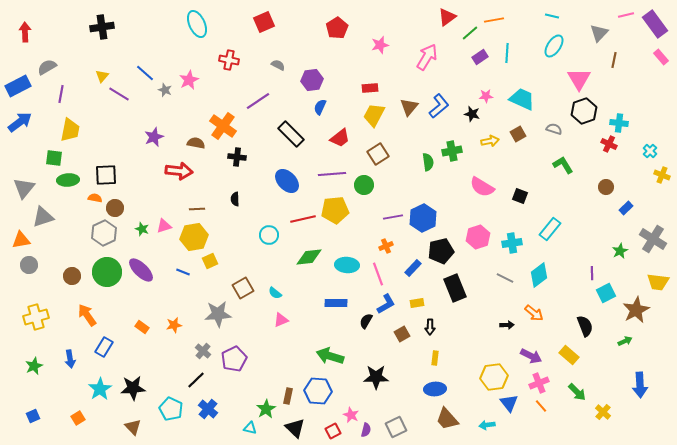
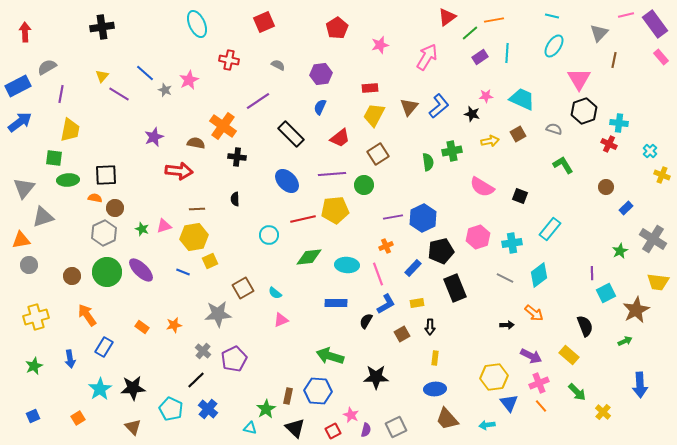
purple hexagon at (312, 80): moved 9 px right, 6 px up
